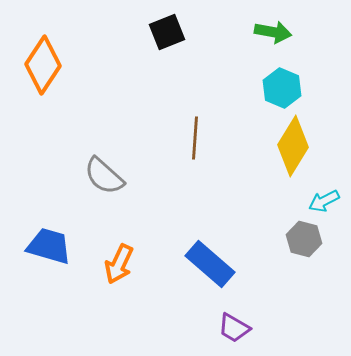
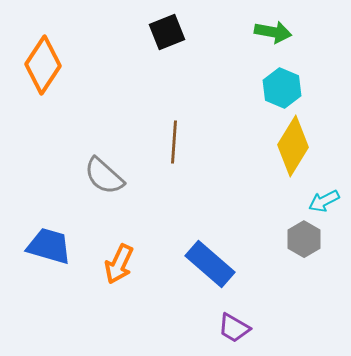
brown line: moved 21 px left, 4 px down
gray hexagon: rotated 16 degrees clockwise
